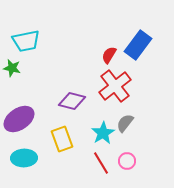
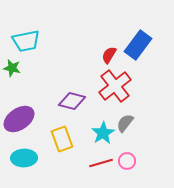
red line: rotated 75 degrees counterclockwise
